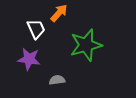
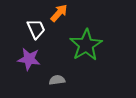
green star: rotated 16 degrees counterclockwise
